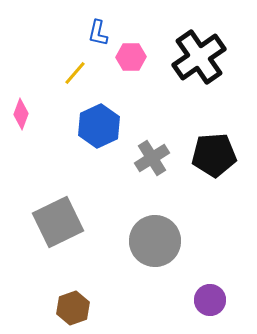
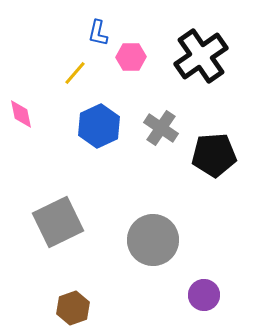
black cross: moved 2 px right, 1 px up
pink diamond: rotated 32 degrees counterclockwise
gray cross: moved 9 px right, 30 px up; rotated 24 degrees counterclockwise
gray circle: moved 2 px left, 1 px up
purple circle: moved 6 px left, 5 px up
